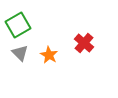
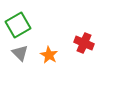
red cross: rotated 18 degrees counterclockwise
